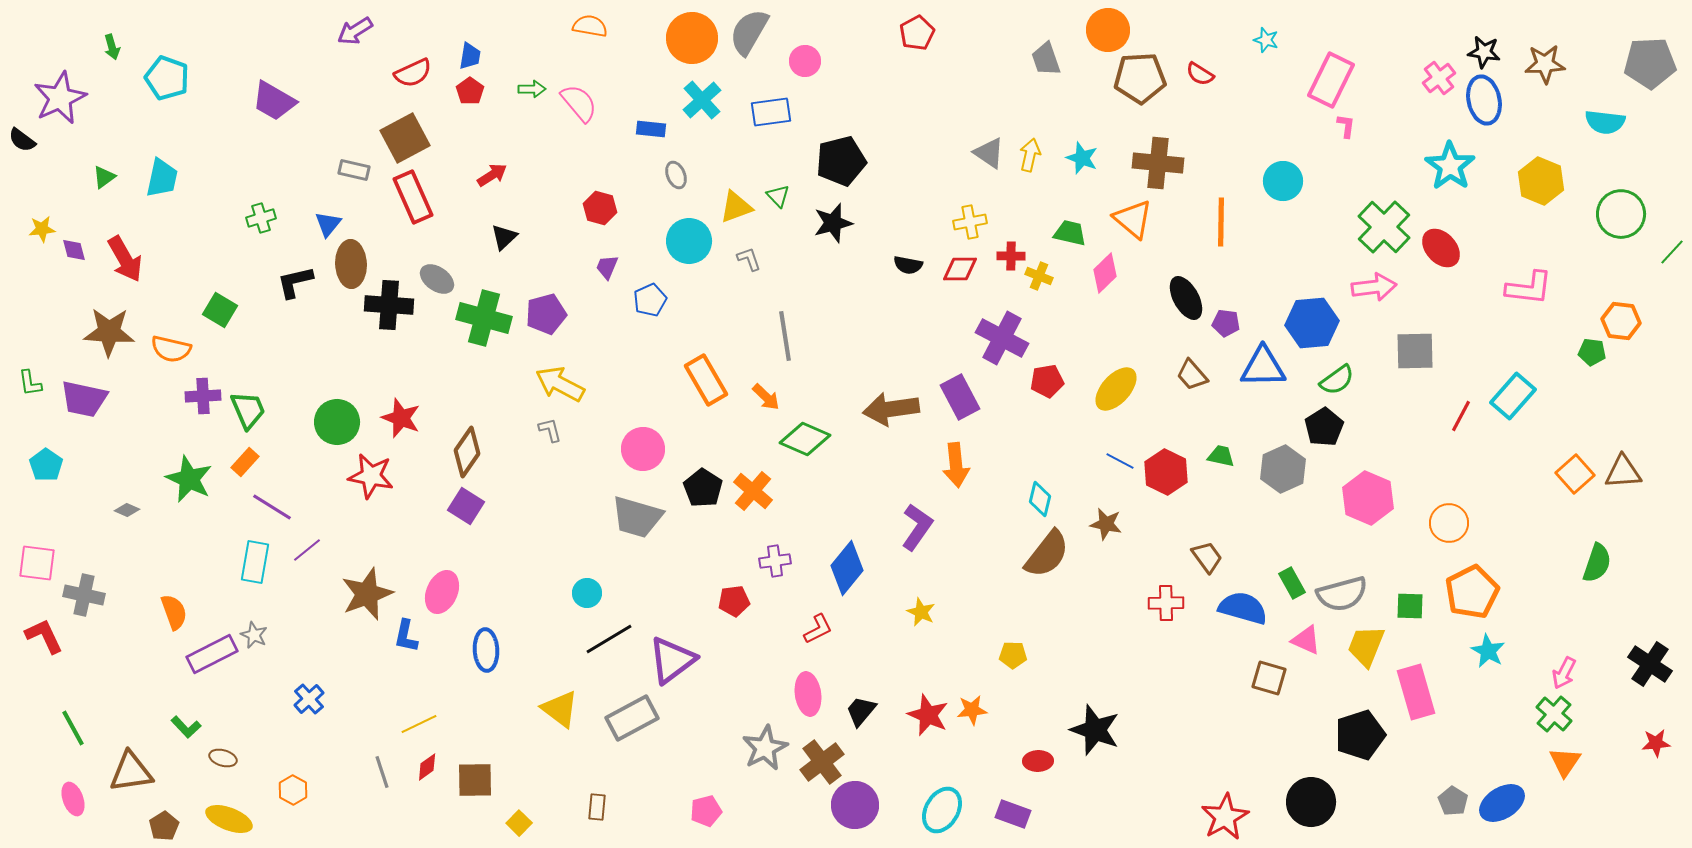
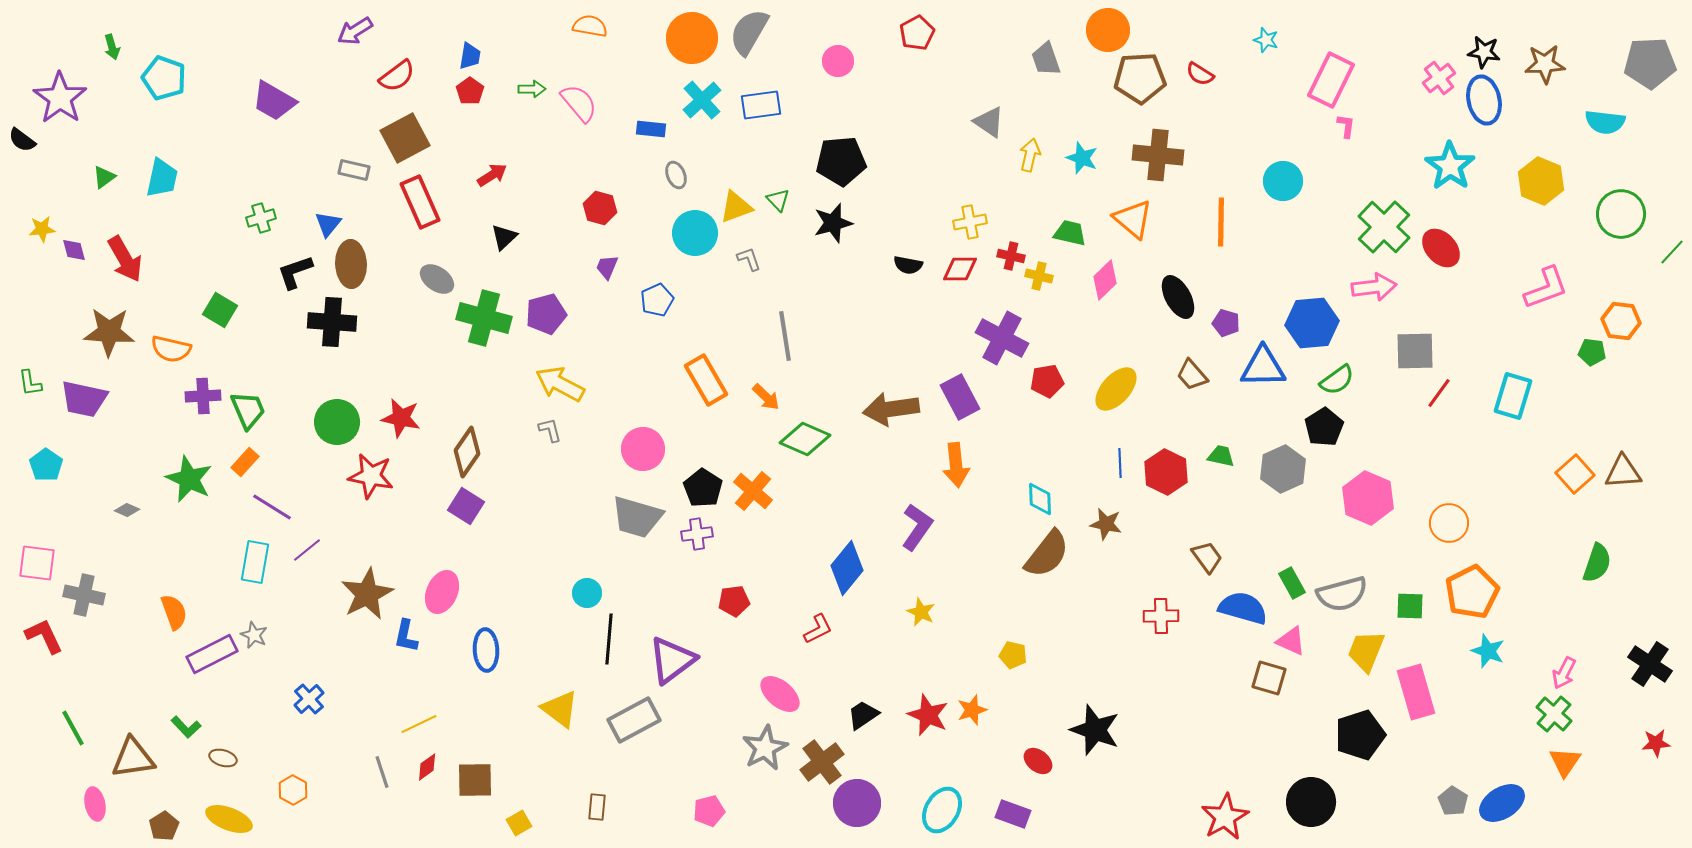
pink circle at (805, 61): moved 33 px right
red semicircle at (413, 73): moved 16 px left, 3 px down; rotated 12 degrees counterclockwise
cyan pentagon at (167, 78): moved 3 px left
purple star at (60, 98): rotated 12 degrees counterclockwise
blue rectangle at (771, 112): moved 10 px left, 7 px up
gray triangle at (989, 153): moved 31 px up
black pentagon at (841, 161): rotated 9 degrees clockwise
brown cross at (1158, 163): moved 8 px up
green triangle at (778, 196): moved 4 px down
red rectangle at (413, 197): moved 7 px right, 5 px down
cyan circle at (689, 241): moved 6 px right, 8 px up
red cross at (1011, 256): rotated 12 degrees clockwise
pink diamond at (1105, 273): moved 7 px down
yellow cross at (1039, 276): rotated 8 degrees counterclockwise
black L-shape at (295, 282): moved 10 px up; rotated 6 degrees counterclockwise
pink L-shape at (1529, 288): moved 17 px right; rotated 27 degrees counterclockwise
black ellipse at (1186, 298): moved 8 px left, 1 px up
blue pentagon at (650, 300): moved 7 px right
black cross at (389, 305): moved 57 px left, 17 px down
purple pentagon at (1226, 323): rotated 8 degrees clockwise
cyan rectangle at (1513, 396): rotated 24 degrees counterclockwise
red line at (1461, 416): moved 22 px left, 23 px up; rotated 8 degrees clockwise
red star at (401, 418): rotated 9 degrees counterclockwise
blue line at (1120, 461): moved 2 px down; rotated 60 degrees clockwise
cyan diamond at (1040, 499): rotated 16 degrees counterclockwise
purple cross at (775, 561): moved 78 px left, 27 px up
brown star at (367, 594): rotated 6 degrees counterclockwise
red cross at (1166, 603): moved 5 px left, 13 px down
black line at (609, 639): rotated 54 degrees counterclockwise
pink triangle at (1306, 640): moved 15 px left, 1 px down
yellow trapezoid at (1366, 646): moved 5 px down
cyan star at (1488, 651): rotated 8 degrees counterclockwise
yellow pentagon at (1013, 655): rotated 12 degrees clockwise
pink ellipse at (808, 694): moved 28 px left; rotated 42 degrees counterclockwise
orange star at (972, 710): rotated 12 degrees counterclockwise
black trapezoid at (861, 711): moved 2 px right, 4 px down; rotated 16 degrees clockwise
gray rectangle at (632, 718): moved 2 px right, 2 px down
red ellipse at (1038, 761): rotated 40 degrees clockwise
brown triangle at (131, 772): moved 2 px right, 14 px up
pink ellipse at (73, 799): moved 22 px right, 5 px down; rotated 8 degrees clockwise
purple circle at (855, 805): moved 2 px right, 2 px up
pink pentagon at (706, 811): moved 3 px right
yellow square at (519, 823): rotated 15 degrees clockwise
